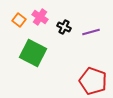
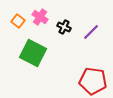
orange square: moved 1 px left, 1 px down
purple line: rotated 30 degrees counterclockwise
red pentagon: rotated 12 degrees counterclockwise
